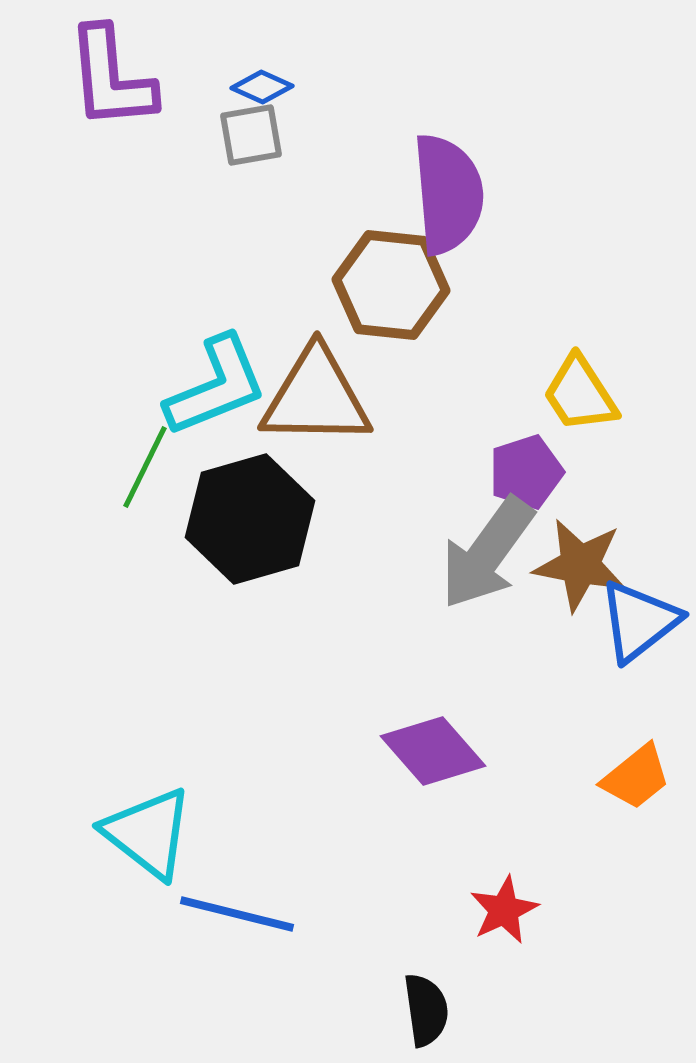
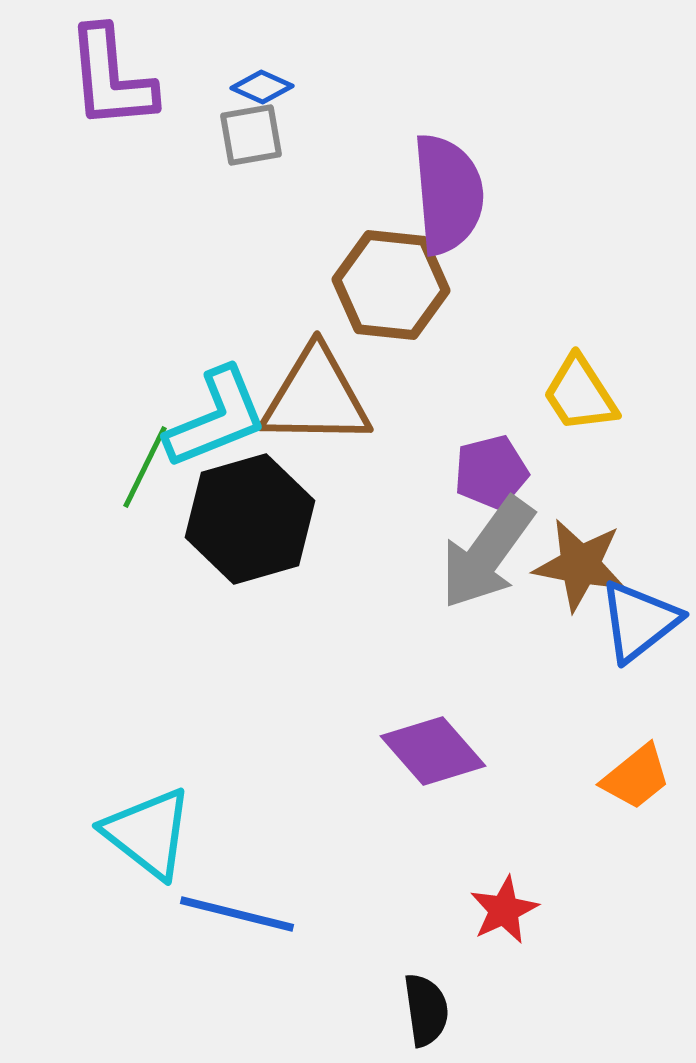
cyan L-shape: moved 32 px down
purple pentagon: moved 35 px left; rotated 4 degrees clockwise
